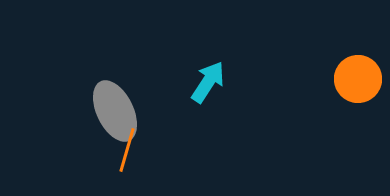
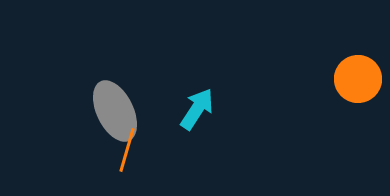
cyan arrow: moved 11 px left, 27 px down
